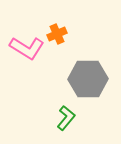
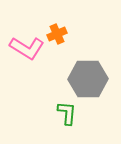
green L-shape: moved 1 px right, 5 px up; rotated 35 degrees counterclockwise
